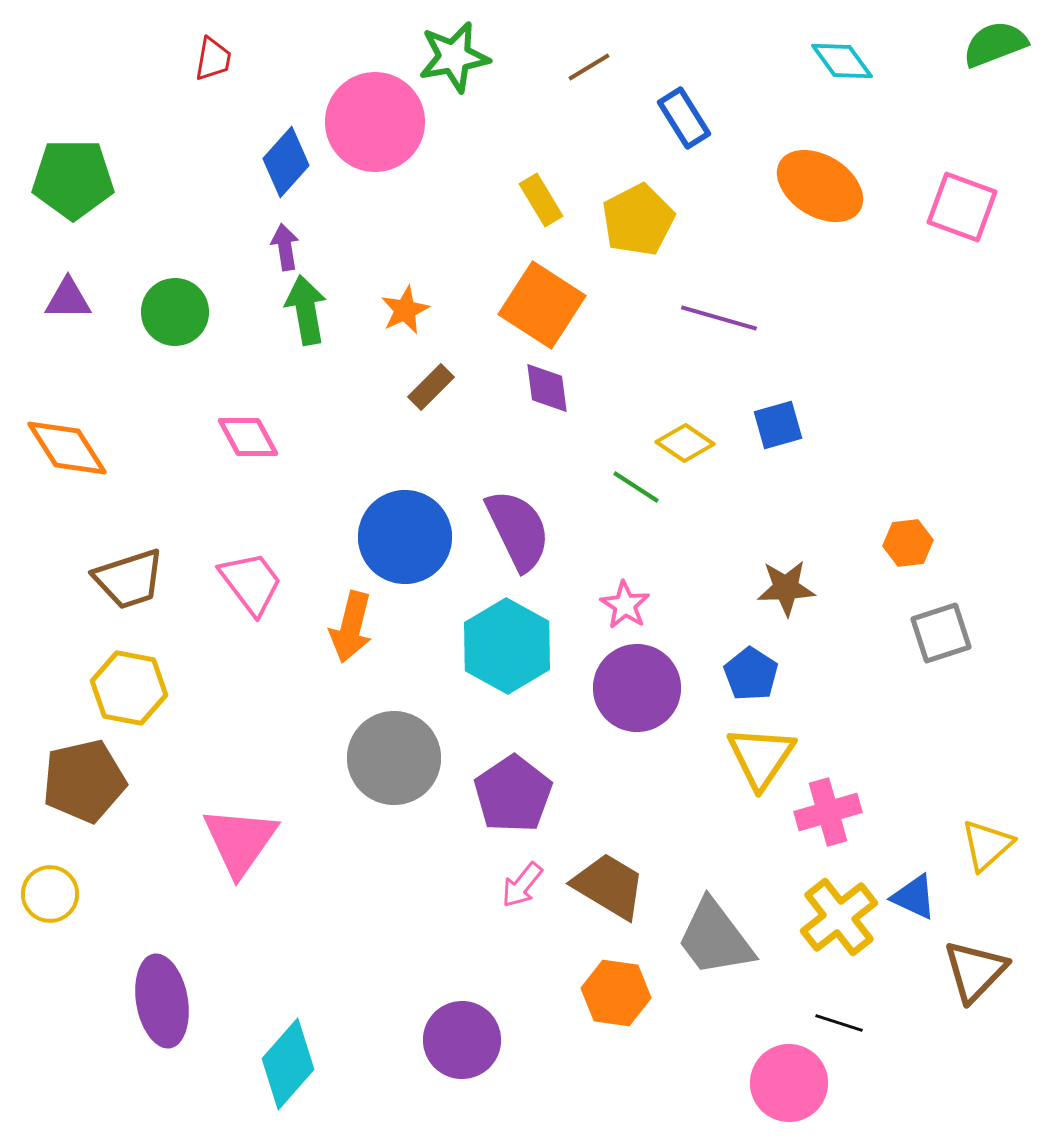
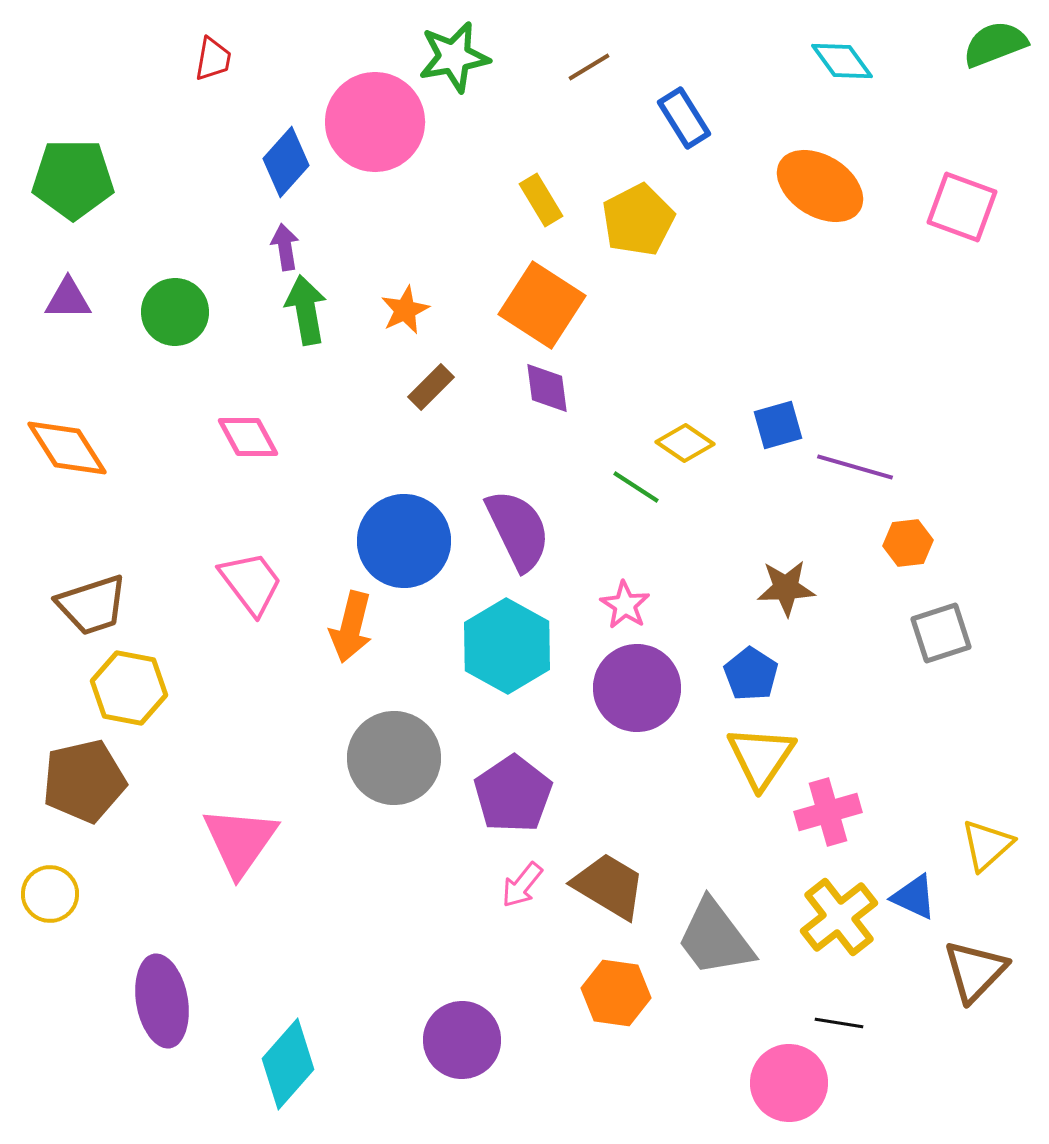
purple line at (719, 318): moved 136 px right, 149 px down
blue circle at (405, 537): moved 1 px left, 4 px down
brown trapezoid at (129, 579): moved 37 px left, 26 px down
black line at (839, 1023): rotated 9 degrees counterclockwise
